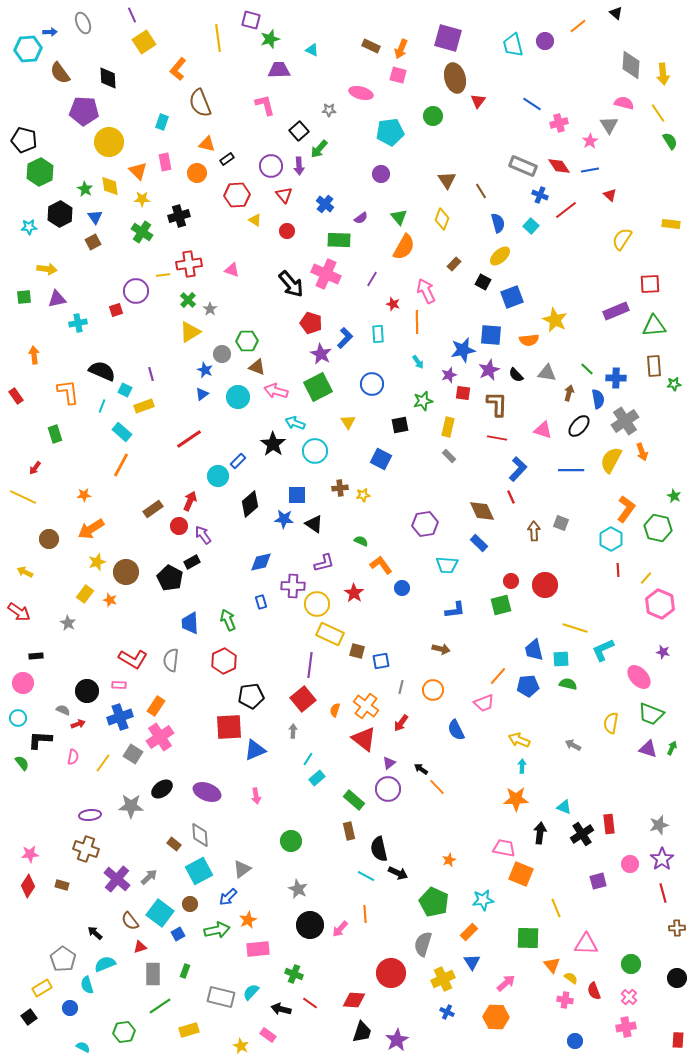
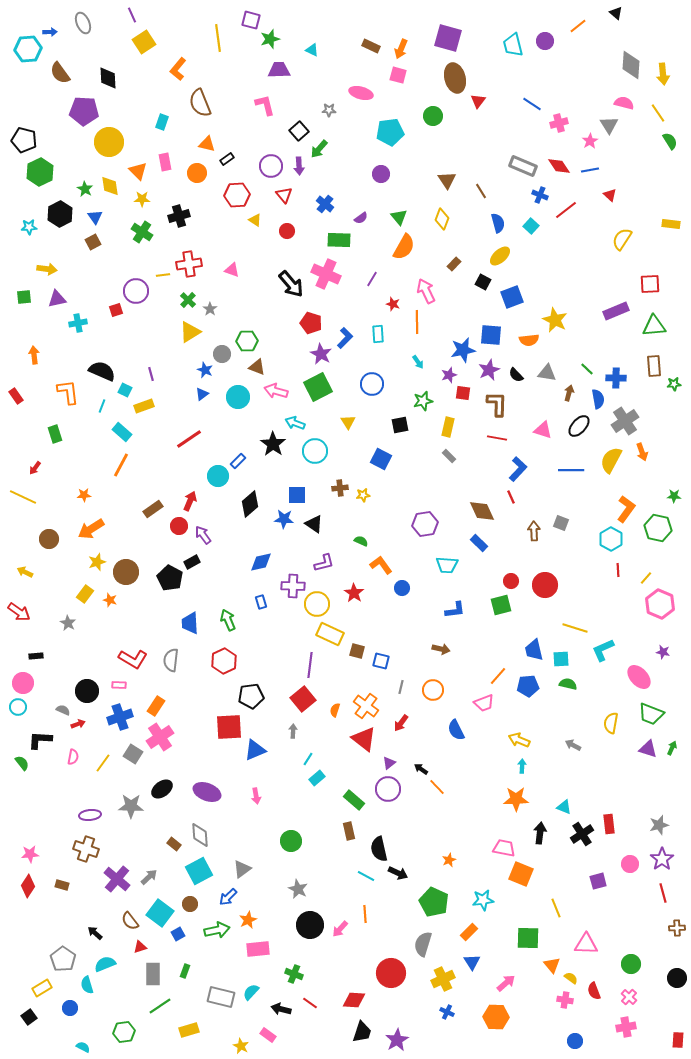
green star at (674, 496): rotated 24 degrees counterclockwise
blue square at (381, 661): rotated 24 degrees clockwise
cyan circle at (18, 718): moved 11 px up
